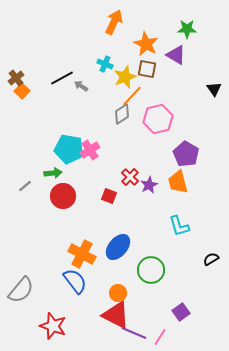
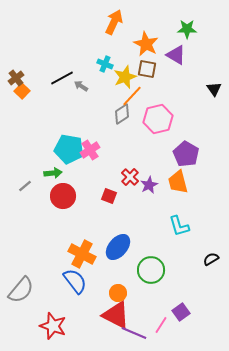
pink line: moved 1 px right, 12 px up
